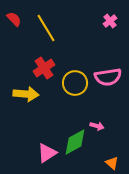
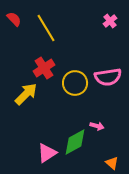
yellow arrow: rotated 50 degrees counterclockwise
